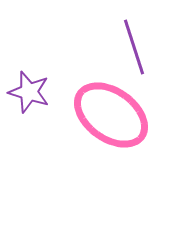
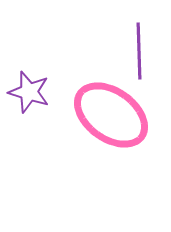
purple line: moved 5 px right, 4 px down; rotated 16 degrees clockwise
